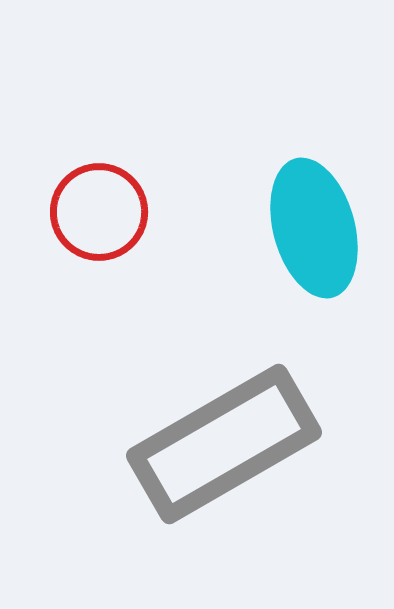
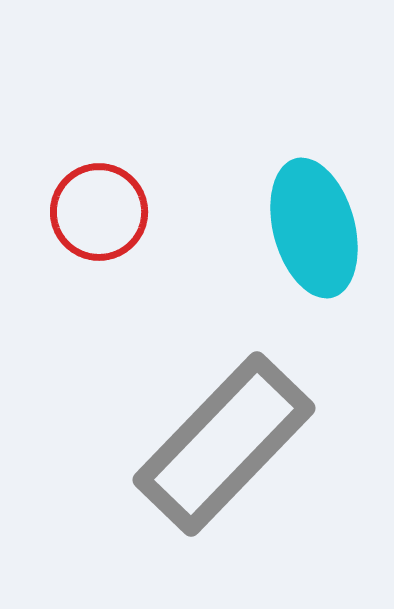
gray rectangle: rotated 16 degrees counterclockwise
